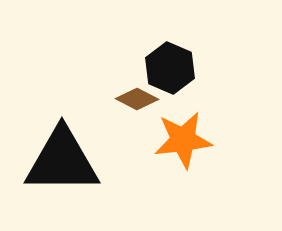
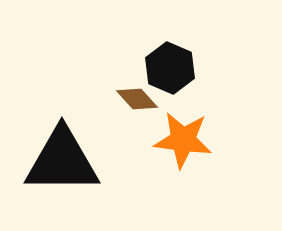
brown diamond: rotated 21 degrees clockwise
orange star: rotated 14 degrees clockwise
